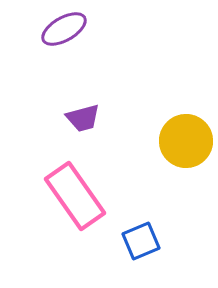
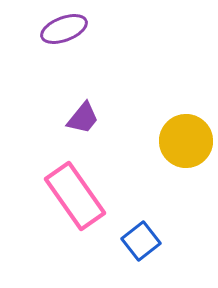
purple ellipse: rotated 9 degrees clockwise
purple trapezoid: rotated 36 degrees counterclockwise
blue square: rotated 15 degrees counterclockwise
